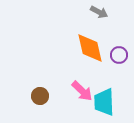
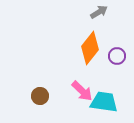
gray arrow: rotated 60 degrees counterclockwise
orange diamond: rotated 52 degrees clockwise
purple circle: moved 2 px left, 1 px down
cyan trapezoid: rotated 100 degrees clockwise
